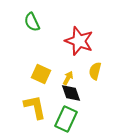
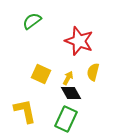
green semicircle: moved 1 px up; rotated 78 degrees clockwise
yellow semicircle: moved 2 px left, 1 px down
black diamond: rotated 10 degrees counterclockwise
yellow L-shape: moved 10 px left, 4 px down
